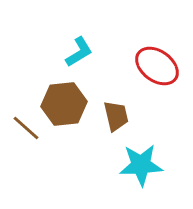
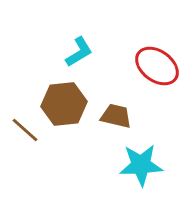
brown trapezoid: rotated 64 degrees counterclockwise
brown line: moved 1 px left, 2 px down
